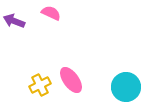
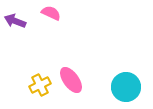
purple arrow: moved 1 px right
